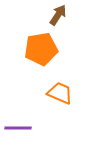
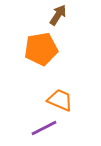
orange trapezoid: moved 7 px down
purple line: moved 26 px right; rotated 28 degrees counterclockwise
